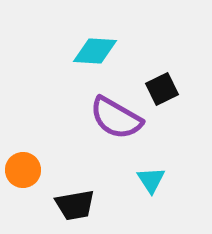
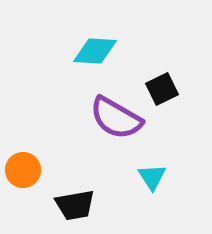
cyan triangle: moved 1 px right, 3 px up
